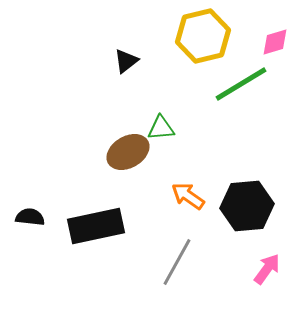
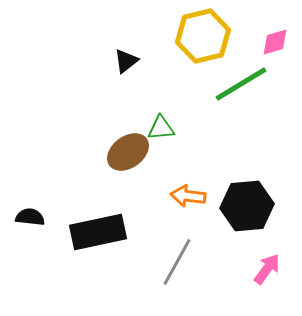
brown ellipse: rotated 6 degrees counterclockwise
orange arrow: rotated 28 degrees counterclockwise
black rectangle: moved 2 px right, 6 px down
